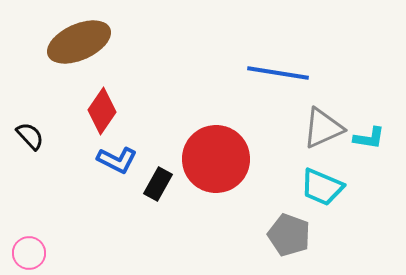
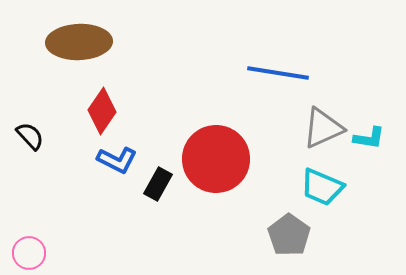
brown ellipse: rotated 22 degrees clockwise
gray pentagon: rotated 15 degrees clockwise
